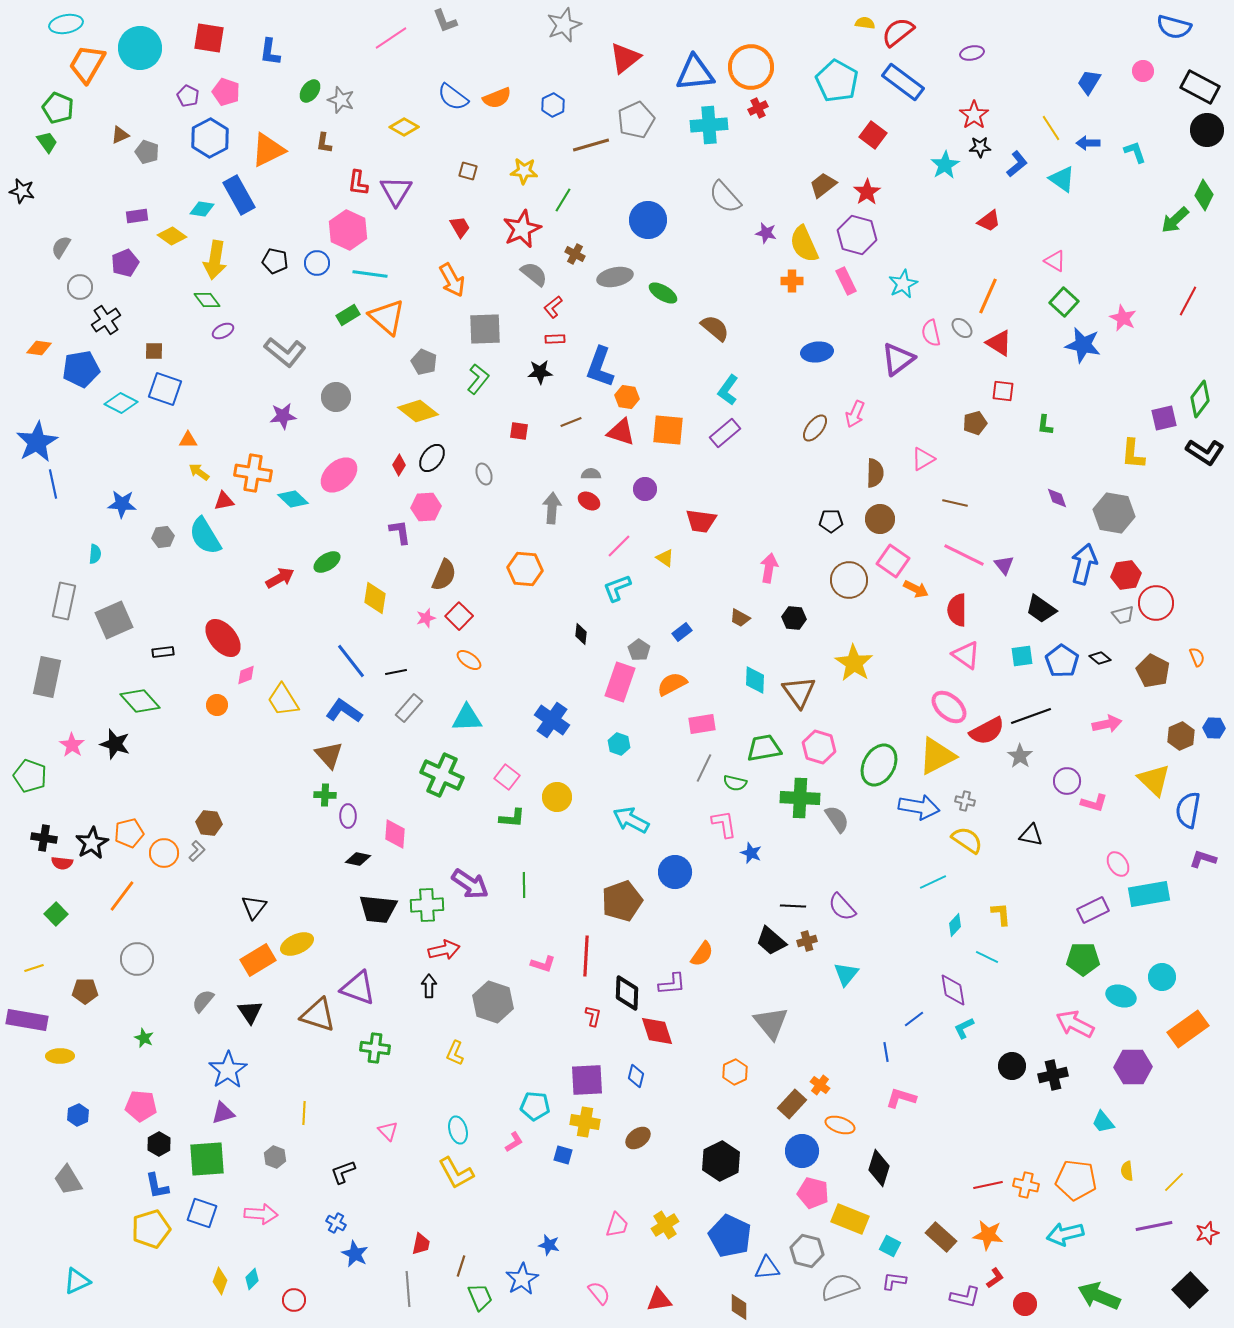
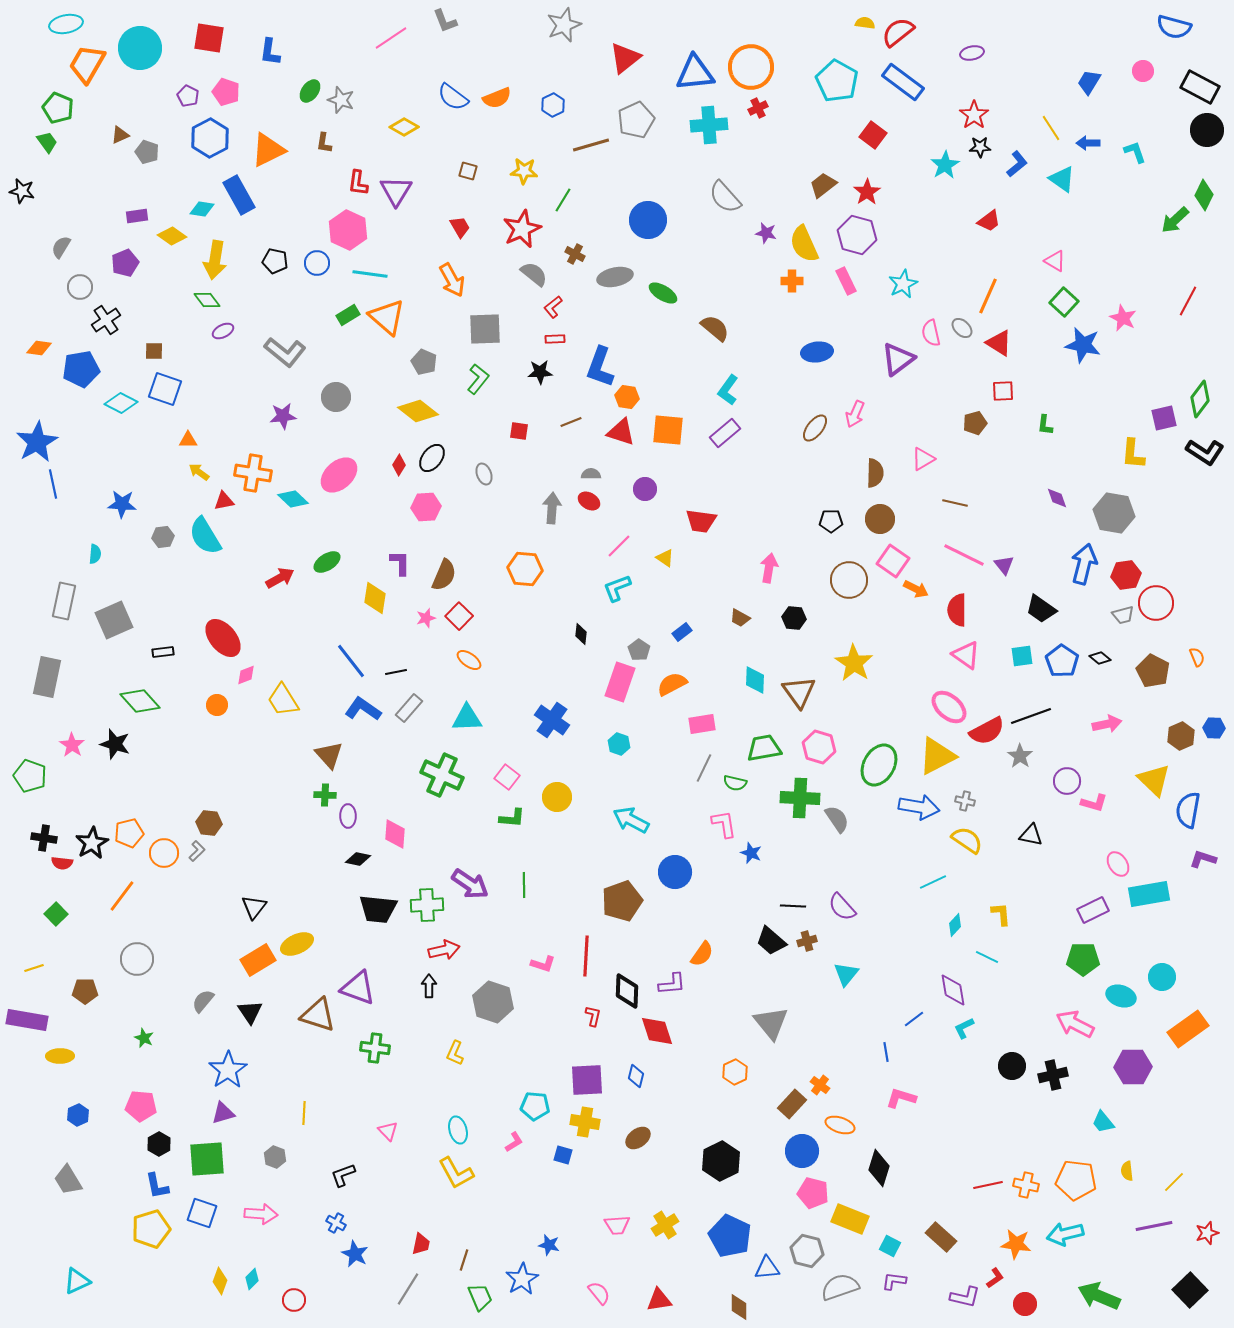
red square at (1003, 391): rotated 10 degrees counterclockwise
purple L-shape at (400, 532): moved 31 px down; rotated 8 degrees clockwise
blue L-shape at (344, 711): moved 19 px right, 2 px up
black diamond at (627, 993): moved 2 px up
black L-shape at (343, 1172): moved 3 px down
pink trapezoid at (617, 1225): rotated 68 degrees clockwise
orange star at (988, 1235): moved 28 px right, 9 px down
brown line at (461, 1266): moved 3 px right, 6 px up
gray line at (408, 1289): rotated 36 degrees clockwise
